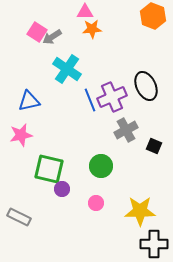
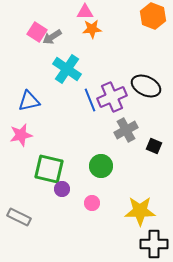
black ellipse: rotated 40 degrees counterclockwise
pink circle: moved 4 px left
